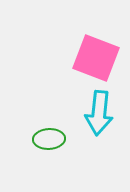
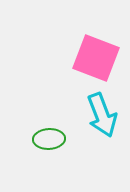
cyan arrow: moved 3 px right, 2 px down; rotated 27 degrees counterclockwise
